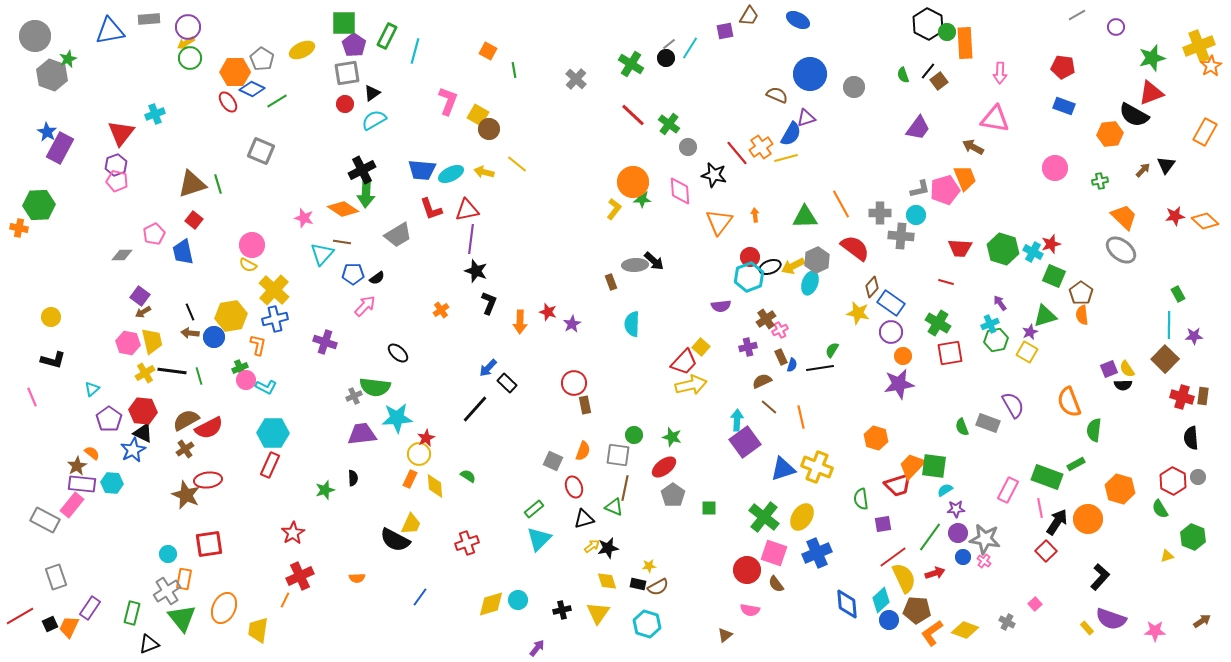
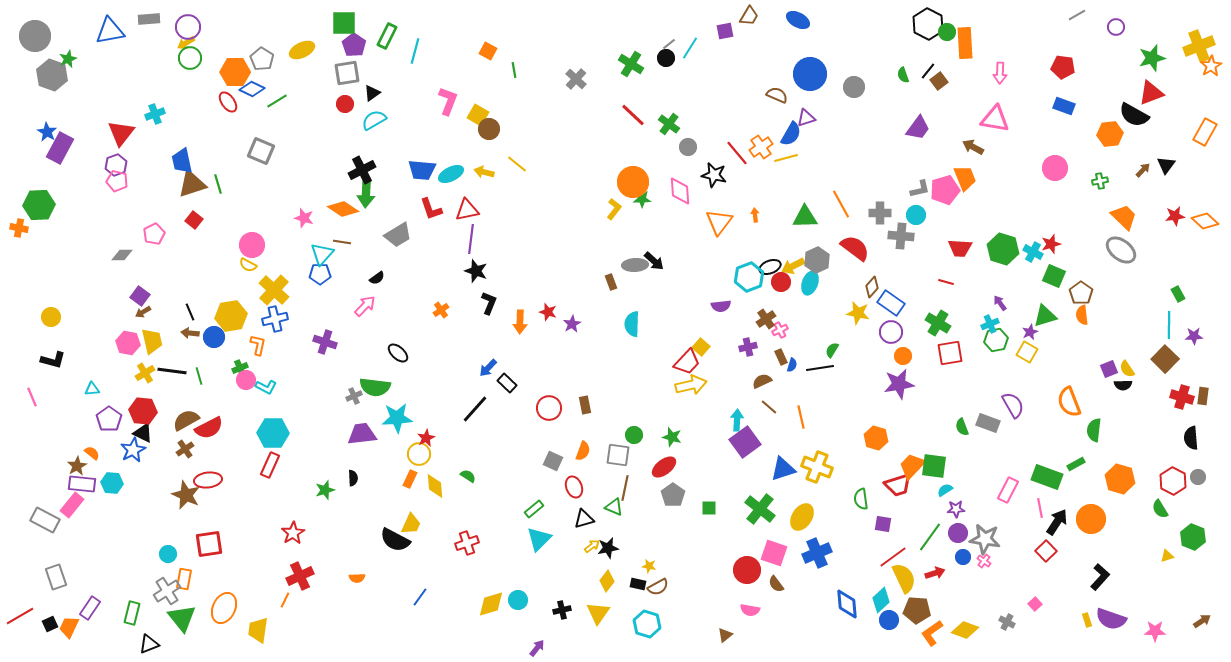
blue trapezoid at (183, 252): moved 1 px left, 91 px up
red circle at (750, 257): moved 31 px right, 25 px down
blue pentagon at (353, 274): moved 33 px left
red trapezoid at (684, 362): moved 3 px right
red circle at (574, 383): moved 25 px left, 25 px down
cyan triangle at (92, 389): rotated 35 degrees clockwise
orange hexagon at (1120, 489): moved 10 px up
green cross at (764, 517): moved 4 px left, 8 px up
orange circle at (1088, 519): moved 3 px right
purple square at (883, 524): rotated 18 degrees clockwise
yellow star at (649, 566): rotated 16 degrees clockwise
yellow diamond at (607, 581): rotated 55 degrees clockwise
yellow rectangle at (1087, 628): moved 8 px up; rotated 24 degrees clockwise
